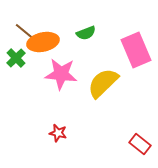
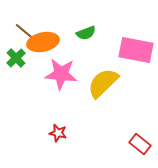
pink rectangle: rotated 56 degrees counterclockwise
